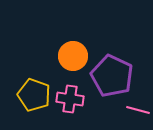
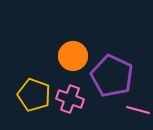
pink cross: rotated 12 degrees clockwise
